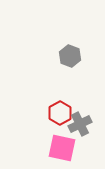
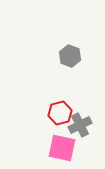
red hexagon: rotated 15 degrees clockwise
gray cross: moved 1 px down
